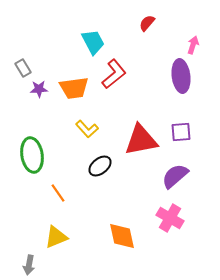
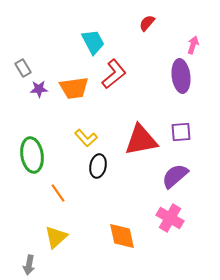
yellow L-shape: moved 1 px left, 9 px down
black ellipse: moved 2 px left; rotated 40 degrees counterclockwise
yellow triangle: rotated 20 degrees counterclockwise
